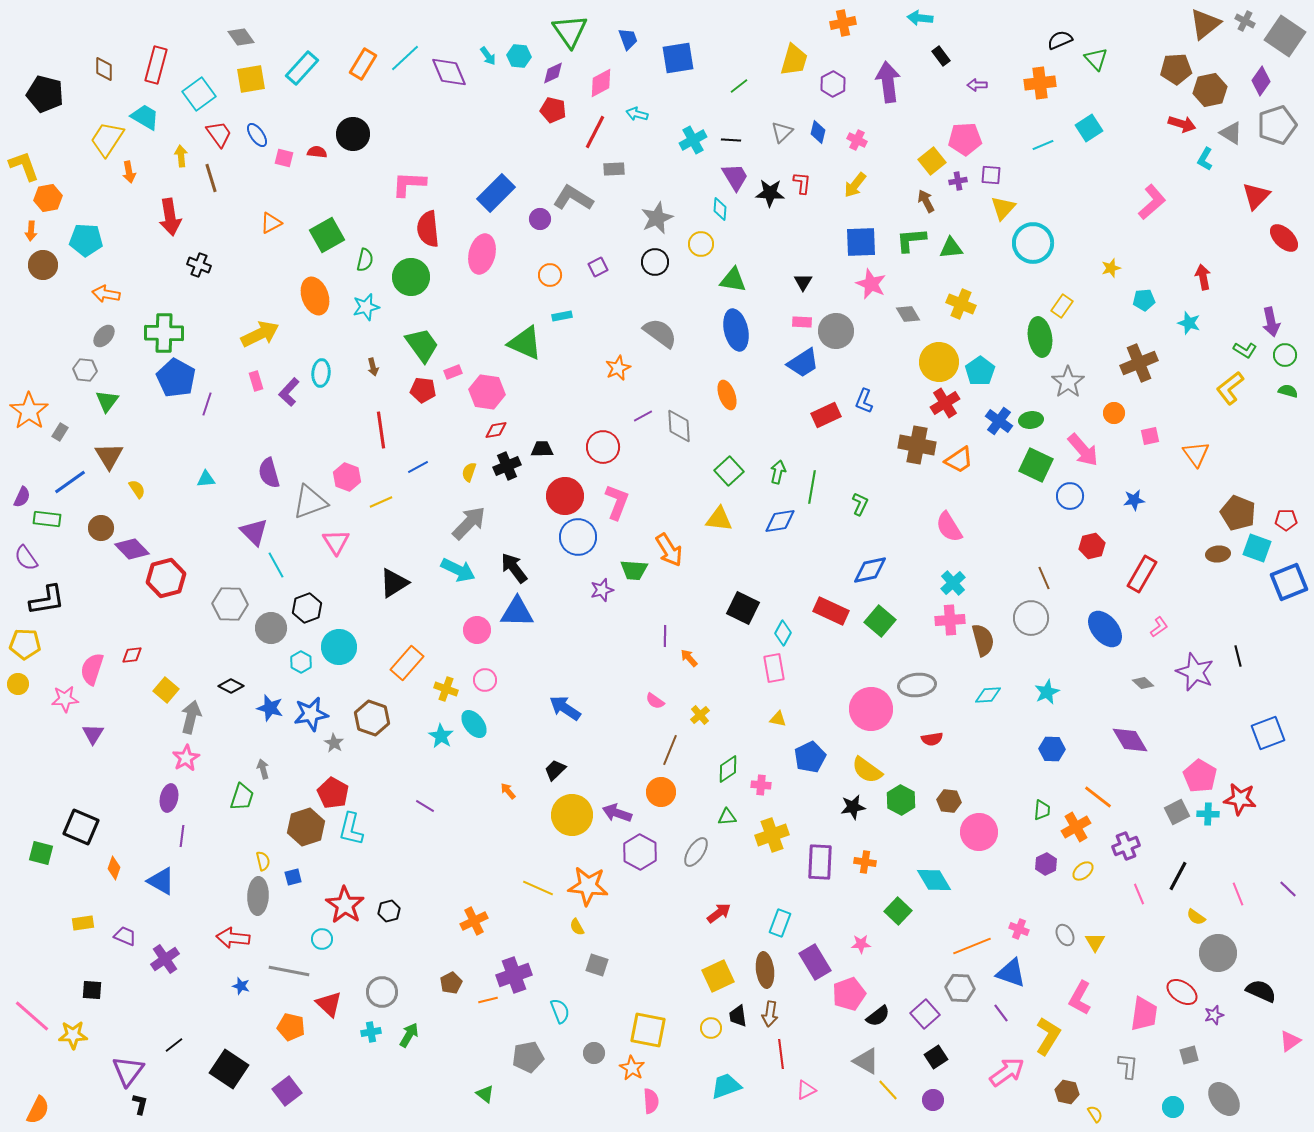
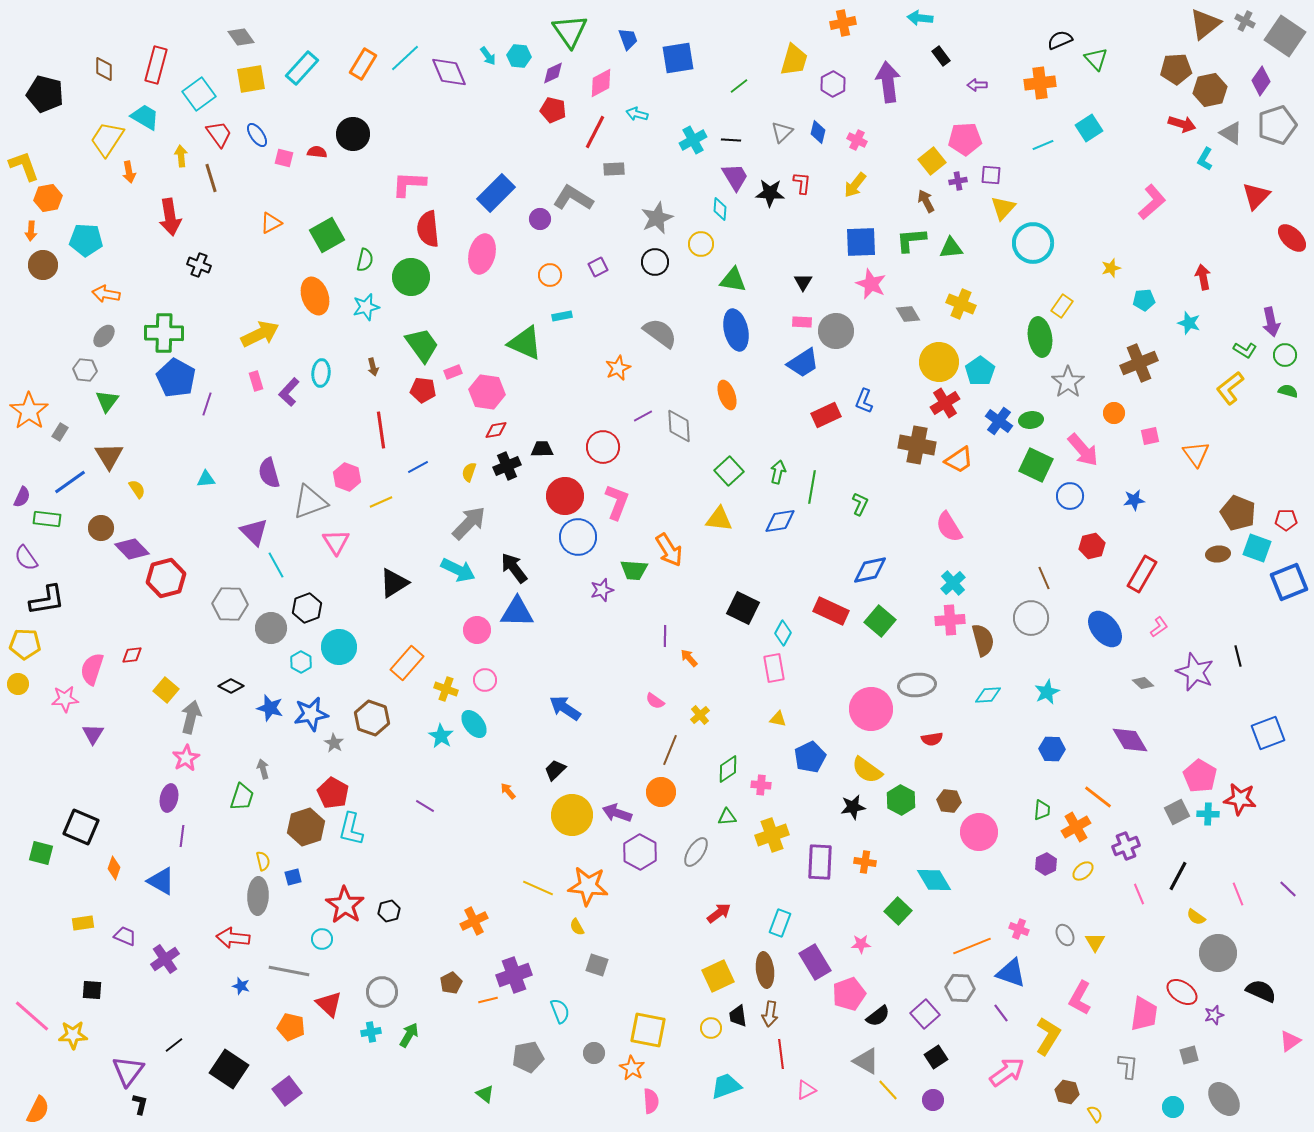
red ellipse at (1284, 238): moved 8 px right
